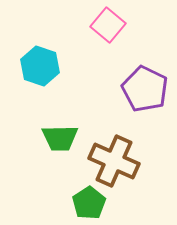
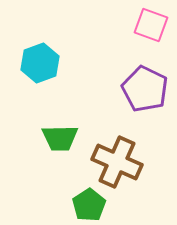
pink square: moved 43 px right; rotated 20 degrees counterclockwise
cyan hexagon: moved 3 px up; rotated 21 degrees clockwise
brown cross: moved 3 px right, 1 px down
green pentagon: moved 2 px down
